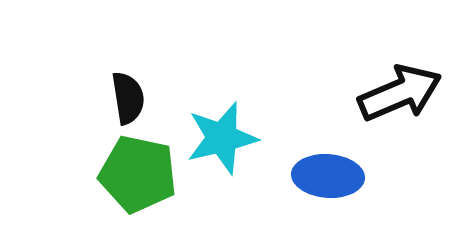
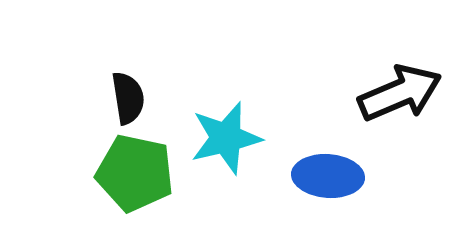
cyan star: moved 4 px right
green pentagon: moved 3 px left, 1 px up
